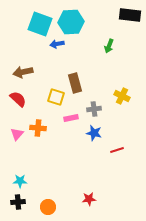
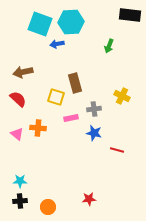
pink triangle: rotated 32 degrees counterclockwise
red line: rotated 32 degrees clockwise
black cross: moved 2 px right, 1 px up
